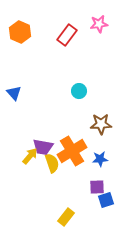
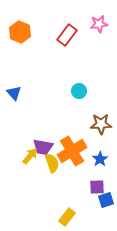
blue star: rotated 28 degrees counterclockwise
yellow rectangle: moved 1 px right
